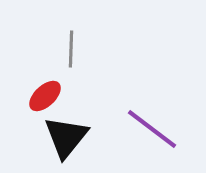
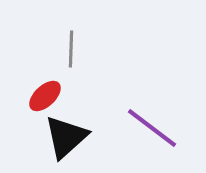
purple line: moved 1 px up
black triangle: rotated 9 degrees clockwise
